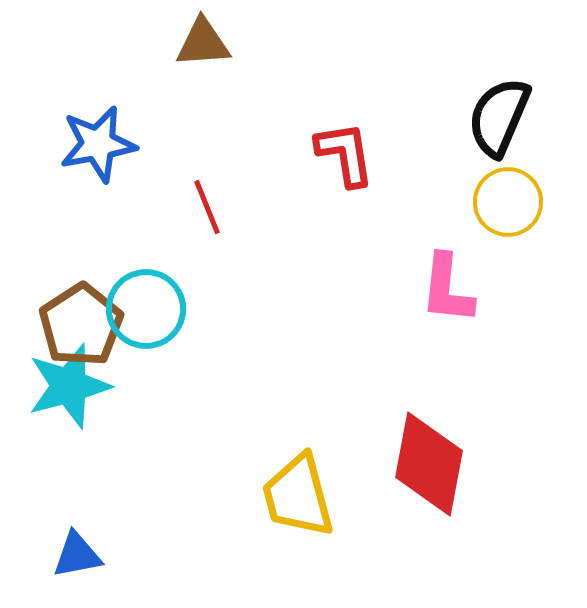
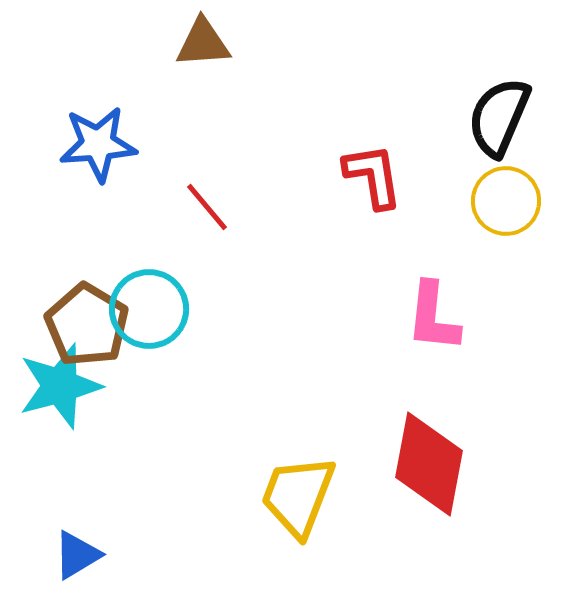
blue star: rotated 6 degrees clockwise
red L-shape: moved 28 px right, 22 px down
yellow circle: moved 2 px left, 1 px up
red line: rotated 18 degrees counterclockwise
pink L-shape: moved 14 px left, 28 px down
cyan circle: moved 3 px right
brown pentagon: moved 6 px right; rotated 8 degrees counterclockwise
cyan star: moved 9 px left
yellow trapezoid: rotated 36 degrees clockwise
blue triangle: rotated 20 degrees counterclockwise
